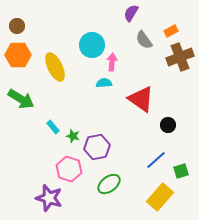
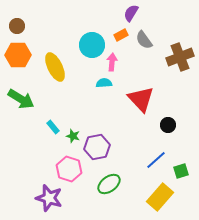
orange rectangle: moved 50 px left, 4 px down
red triangle: rotated 12 degrees clockwise
